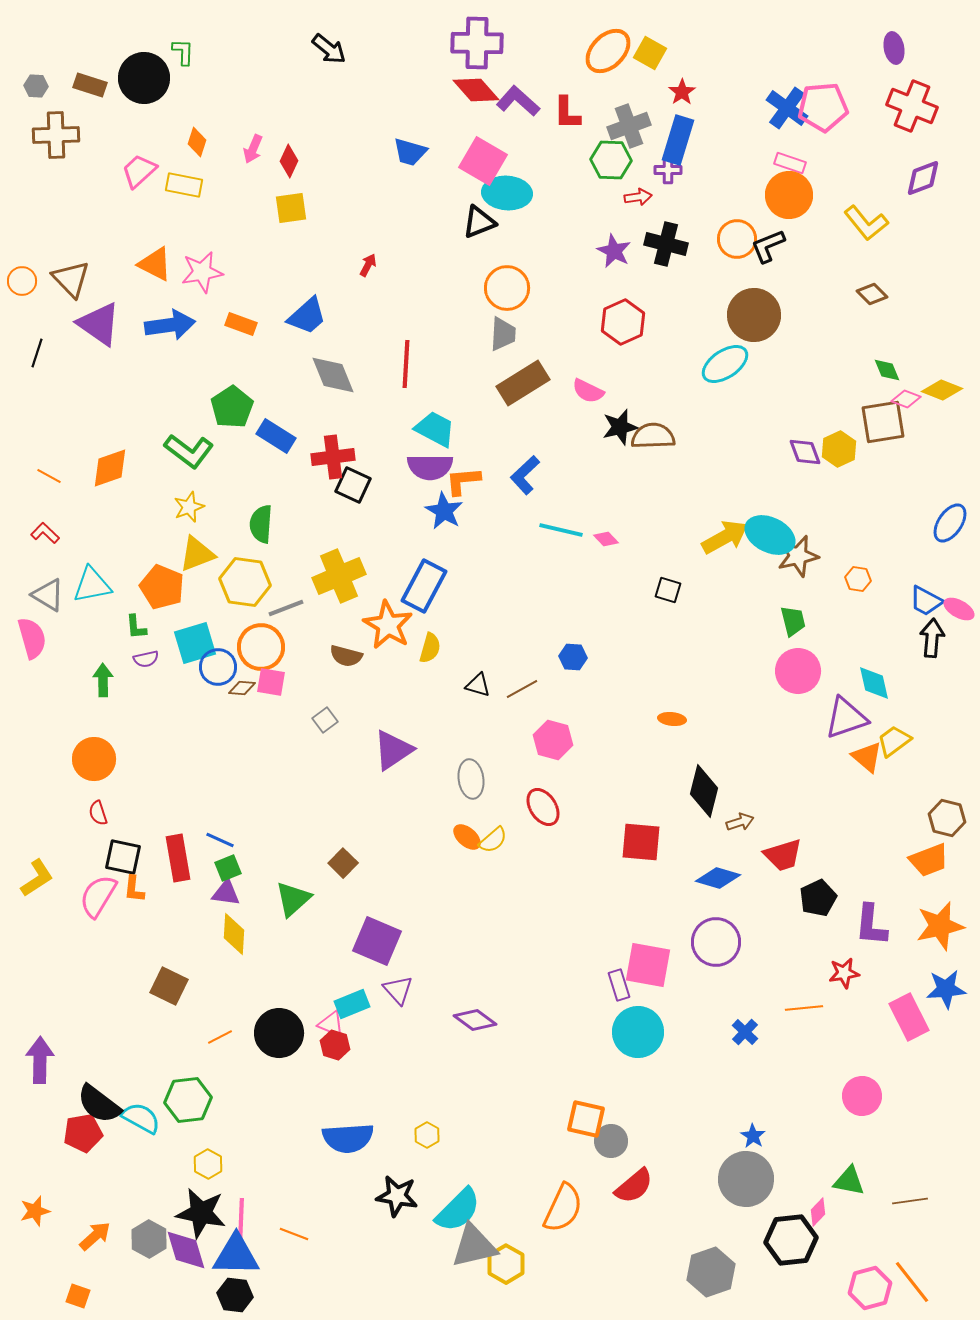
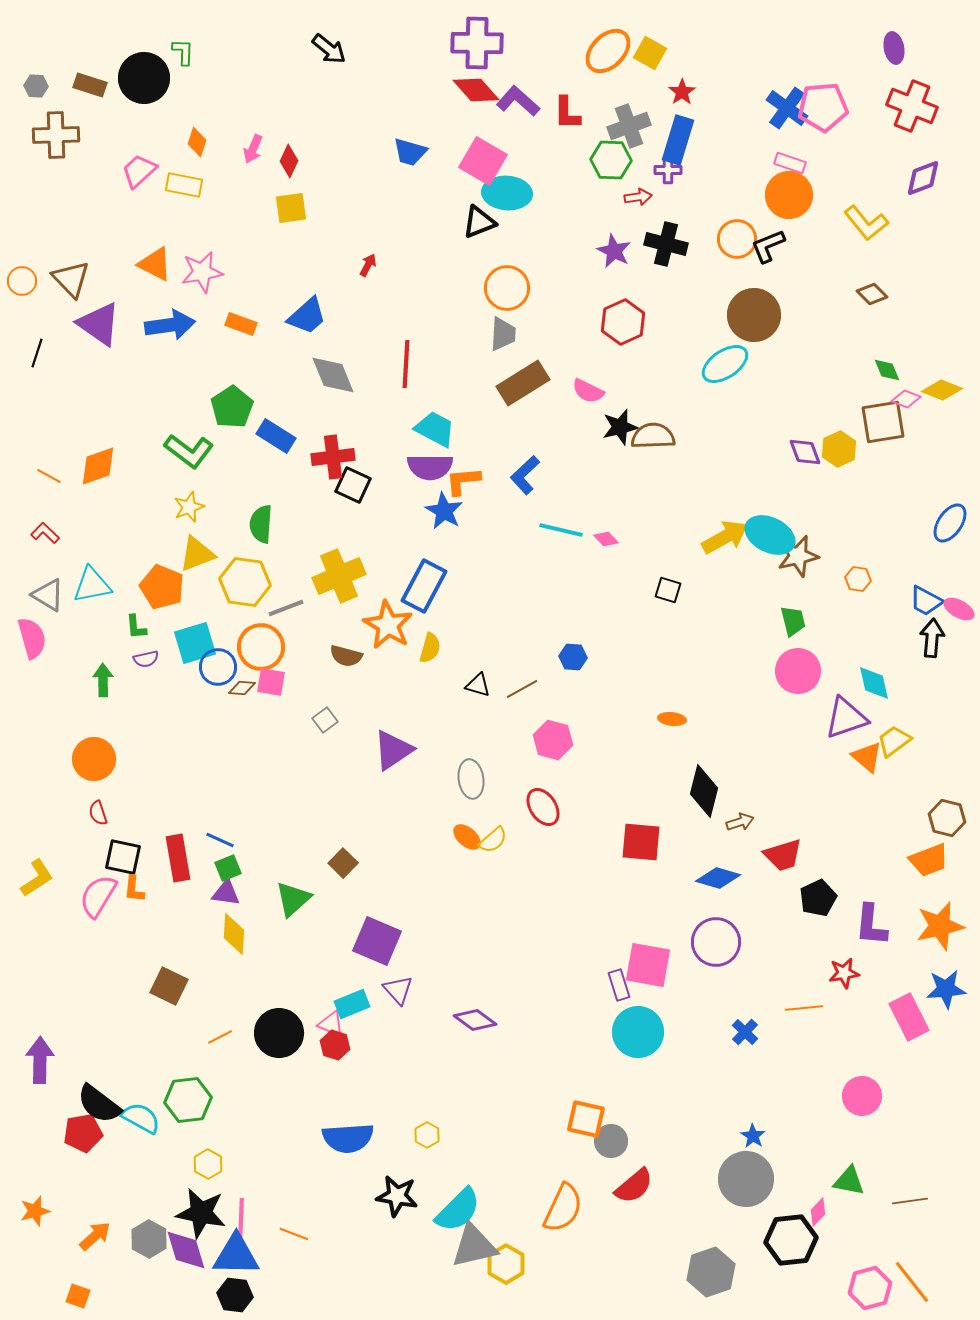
orange diamond at (110, 468): moved 12 px left, 2 px up
